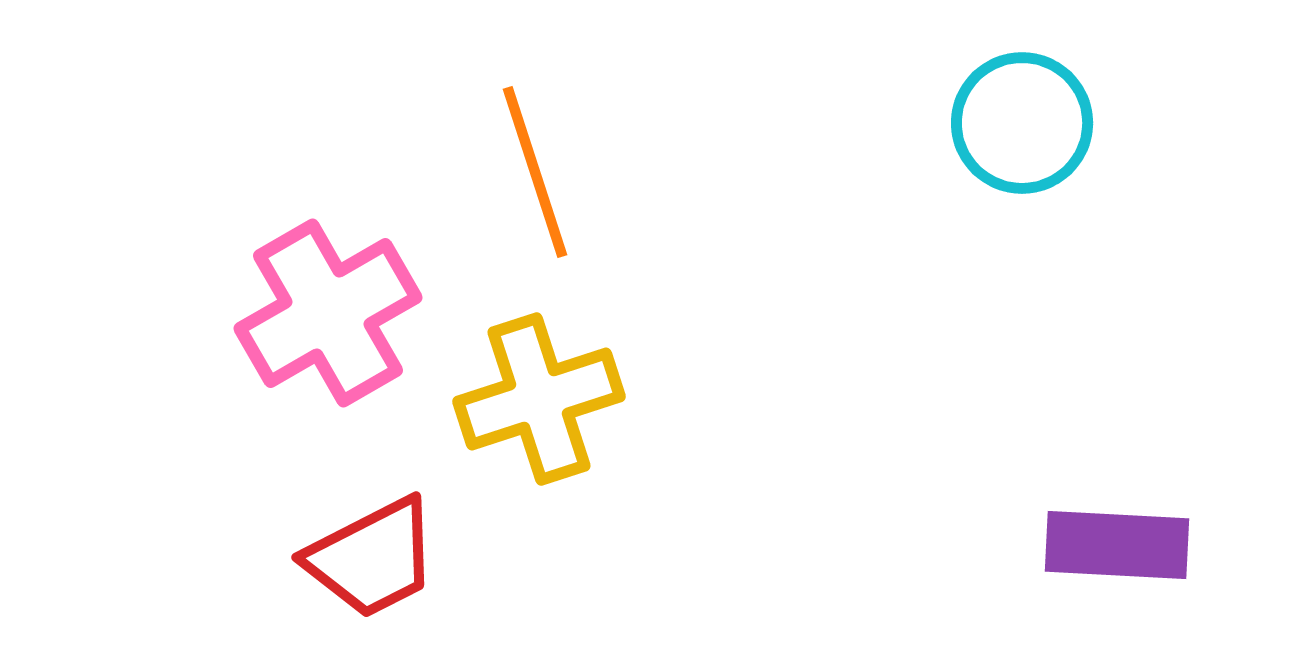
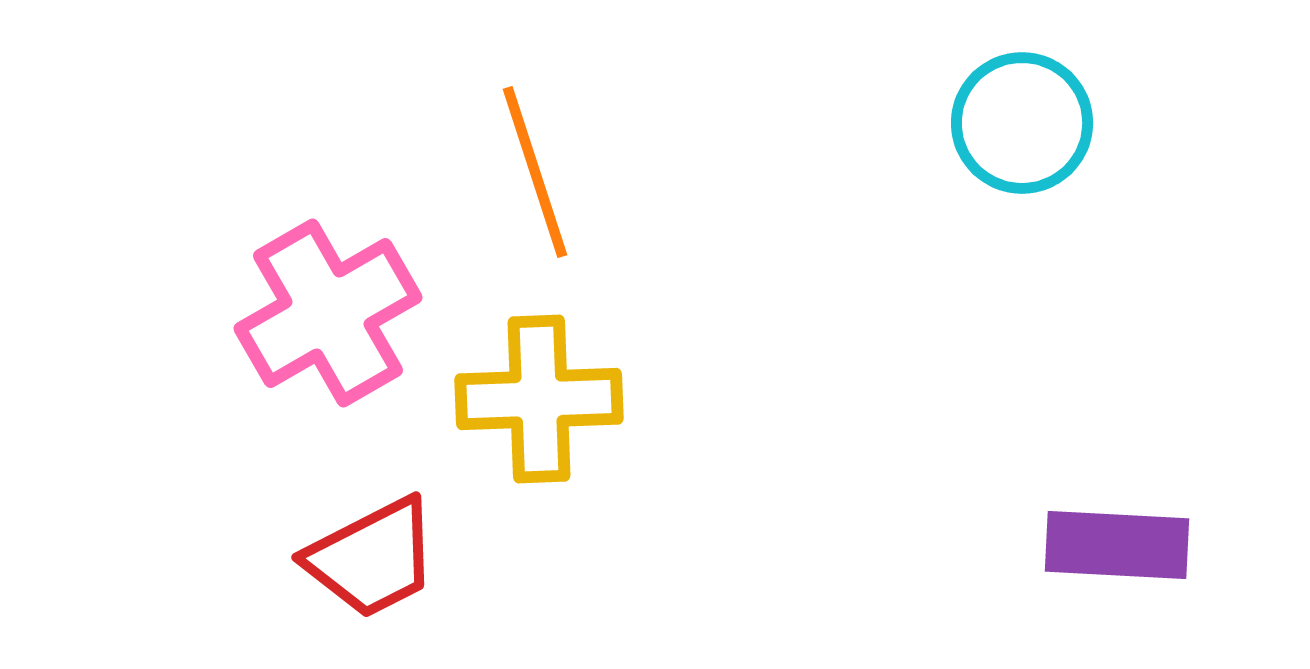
yellow cross: rotated 16 degrees clockwise
